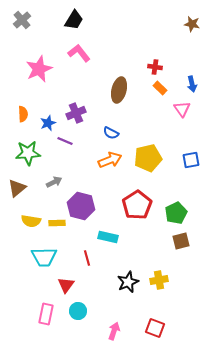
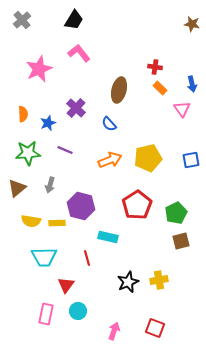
purple cross: moved 5 px up; rotated 24 degrees counterclockwise
blue semicircle: moved 2 px left, 9 px up; rotated 21 degrees clockwise
purple line: moved 9 px down
gray arrow: moved 4 px left, 3 px down; rotated 133 degrees clockwise
